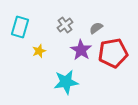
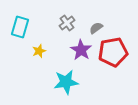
gray cross: moved 2 px right, 2 px up
red pentagon: moved 1 px up
